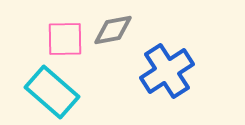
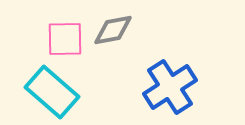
blue cross: moved 3 px right, 16 px down
